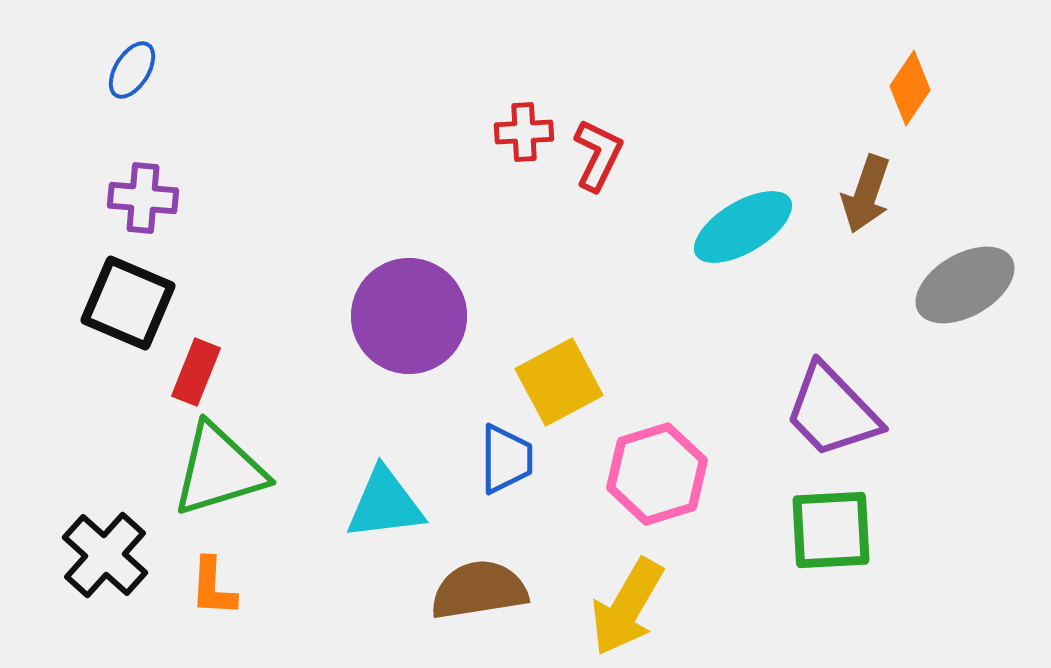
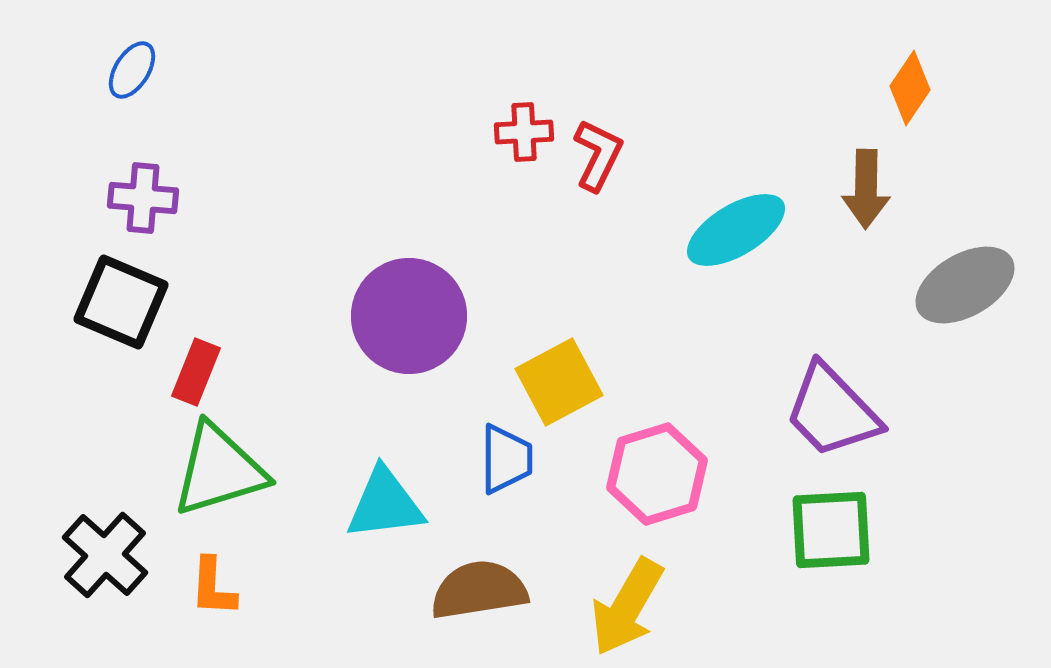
brown arrow: moved 5 px up; rotated 18 degrees counterclockwise
cyan ellipse: moved 7 px left, 3 px down
black square: moved 7 px left, 1 px up
